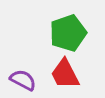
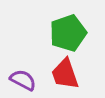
red trapezoid: rotated 8 degrees clockwise
